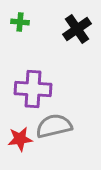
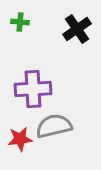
purple cross: rotated 6 degrees counterclockwise
